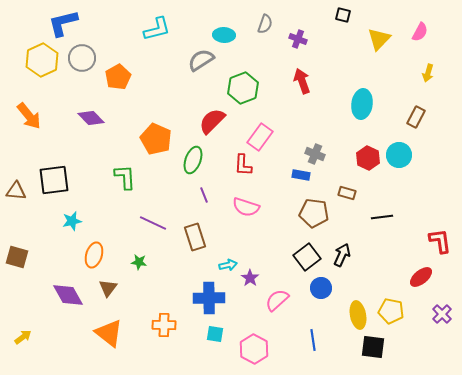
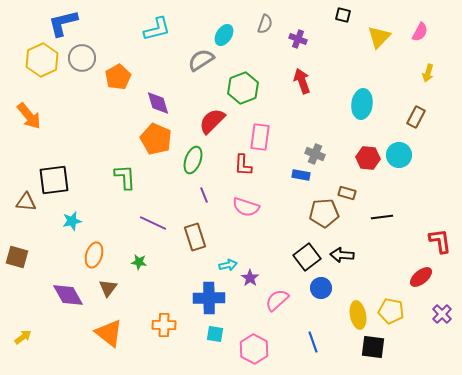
cyan ellipse at (224, 35): rotated 60 degrees counterclockwise
yellow triangle at (379, 39): moved 2 px up
purple diamond at (91, 118): moved 67 px right, 15 px up; rotated 28 degrees clockwise
pink rectangle at (260, 137): rotated 28 degrees counterclockwise
red hexagon at (368, 158): rotated 20 degrees counterclockwise
brown triangle at (16, 191): moved 10 px right, 11 px down
brown pentagon at (314, 213): moved 10 px right; rotated 12 degrees counterclockwise
black arrow at (342, 255): rotated 110 degrees counterclockwise
blue line at (313, 340): moved 2 px down; rotated 10 degrees counterclockwise
